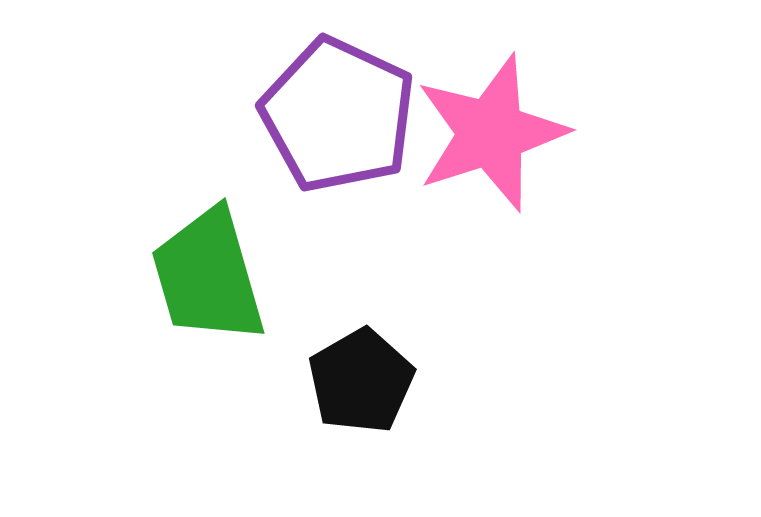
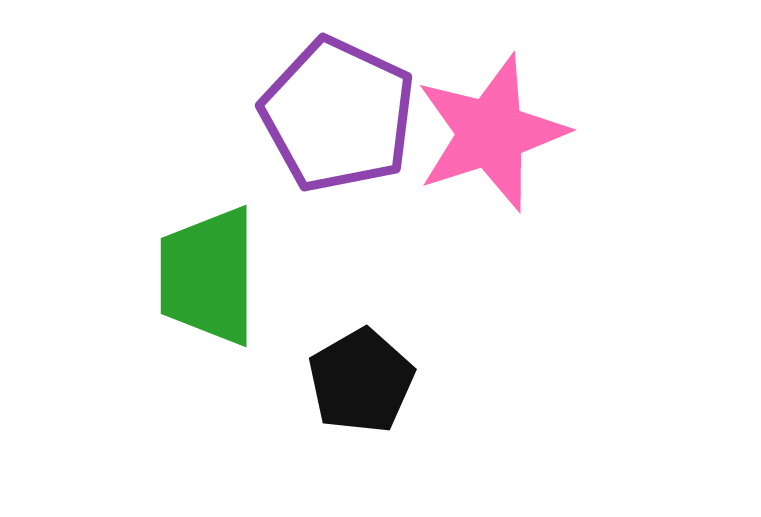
green trapezoid: rotated 16 degrees clockwise
